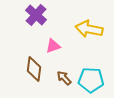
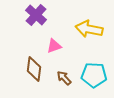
pink triangle: moved 1 px right
cyan pentagon: moved 3 px right, 5 px up
